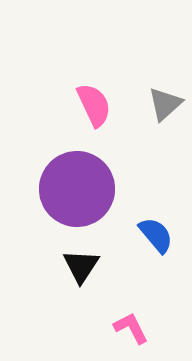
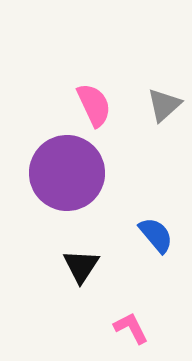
gray triangle: moved 1 px left, 1 px down
purple circle: moved 10 px left, 16 px up
